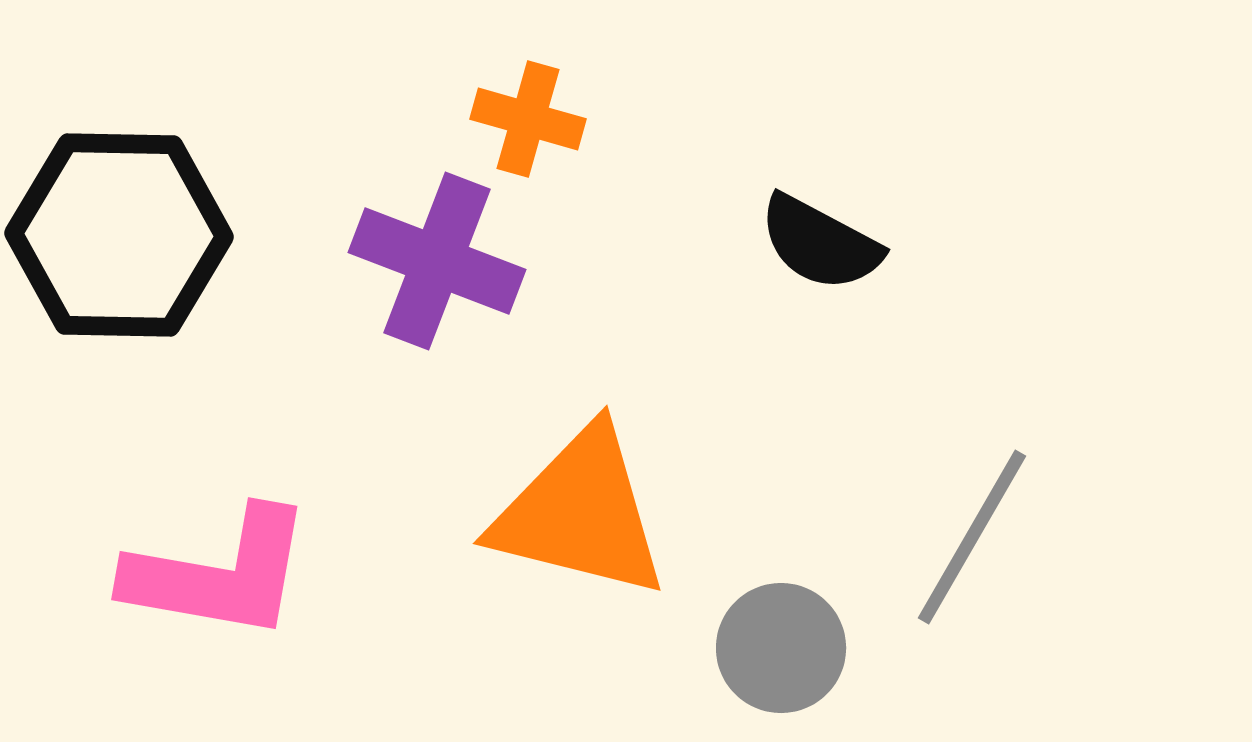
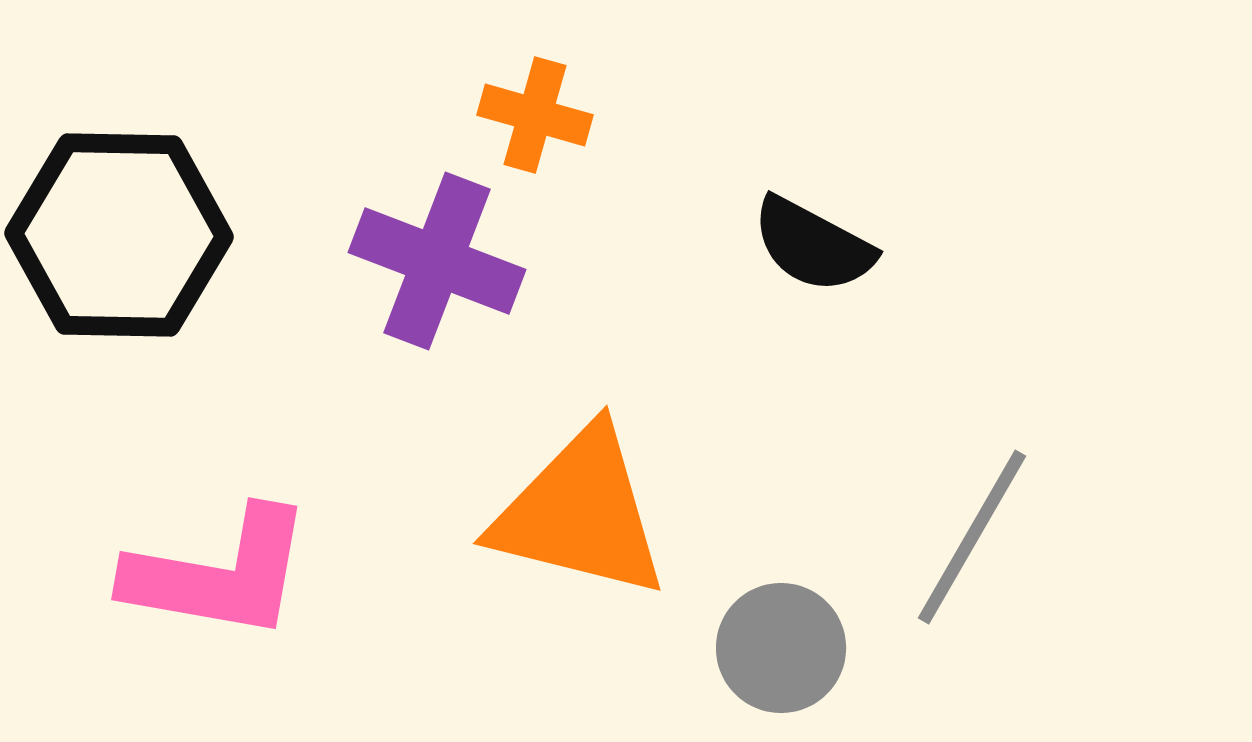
orange cross: moved 7 px right, 4 px up
black semicircle: moved 7 px left, 2 px down
